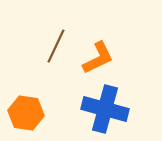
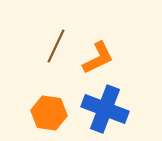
blue cross: rotated 6 degrees clockwise
orange hexagon: moved 23 px right
